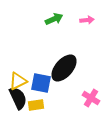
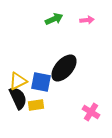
blue square: moved 1 px up
pink cross: moved 14 px down
